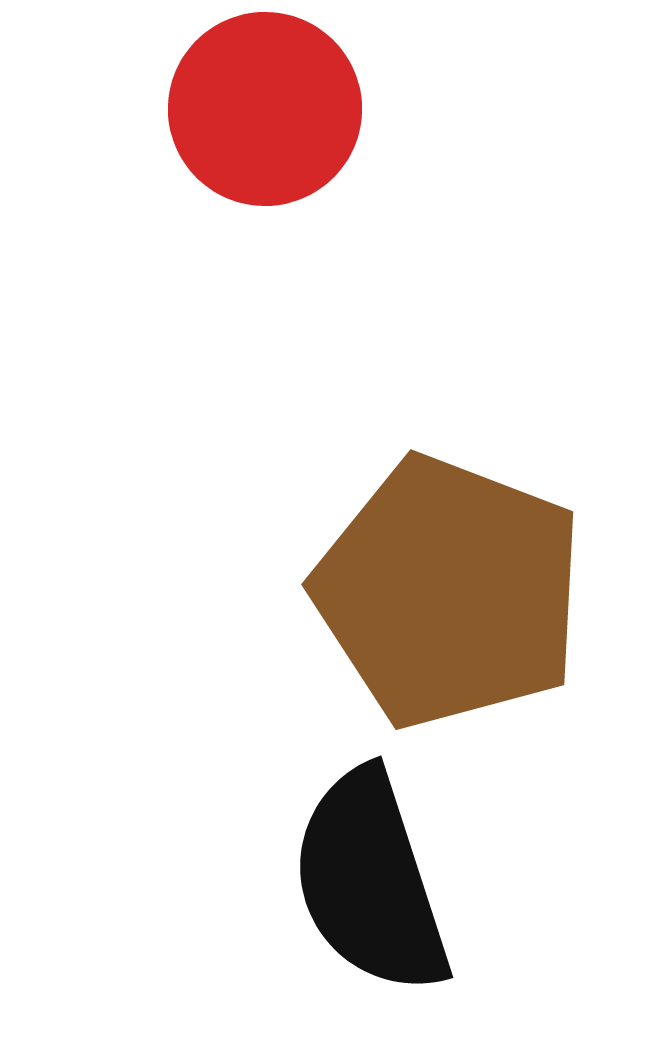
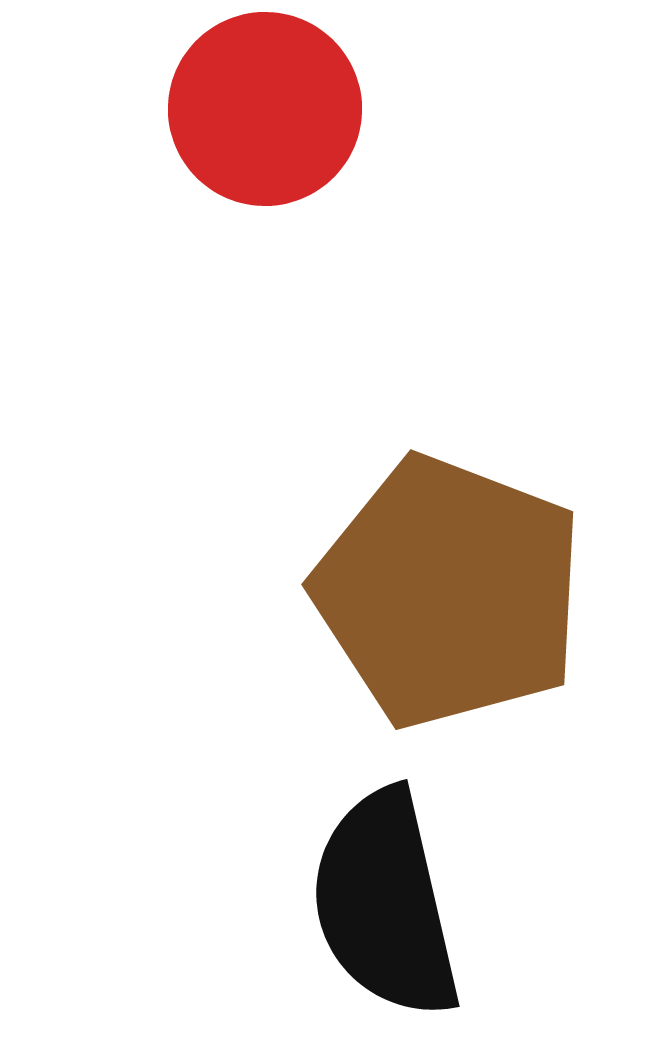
black semicircle: moved 15 px right, 22 px down; rotated 5 degrees clockwise
